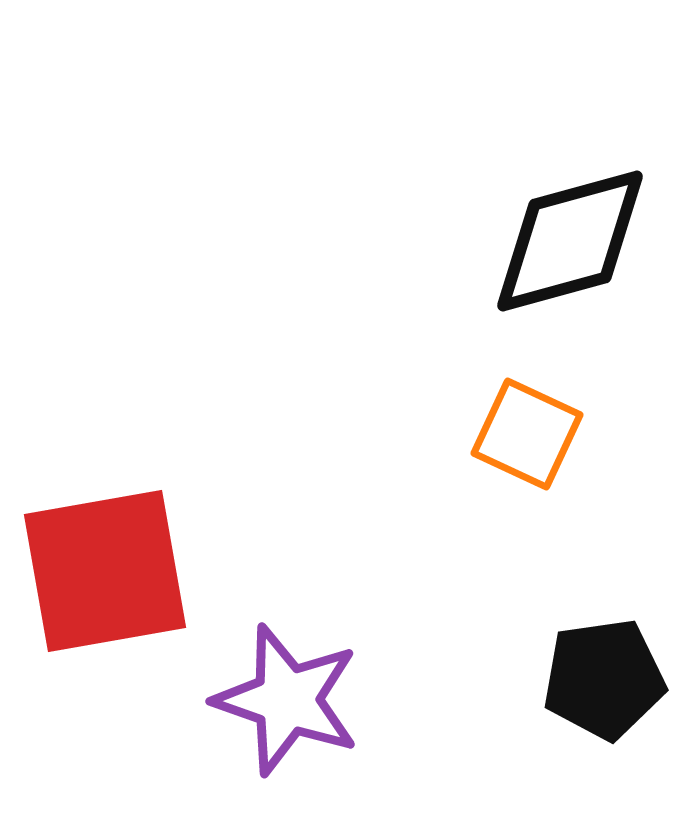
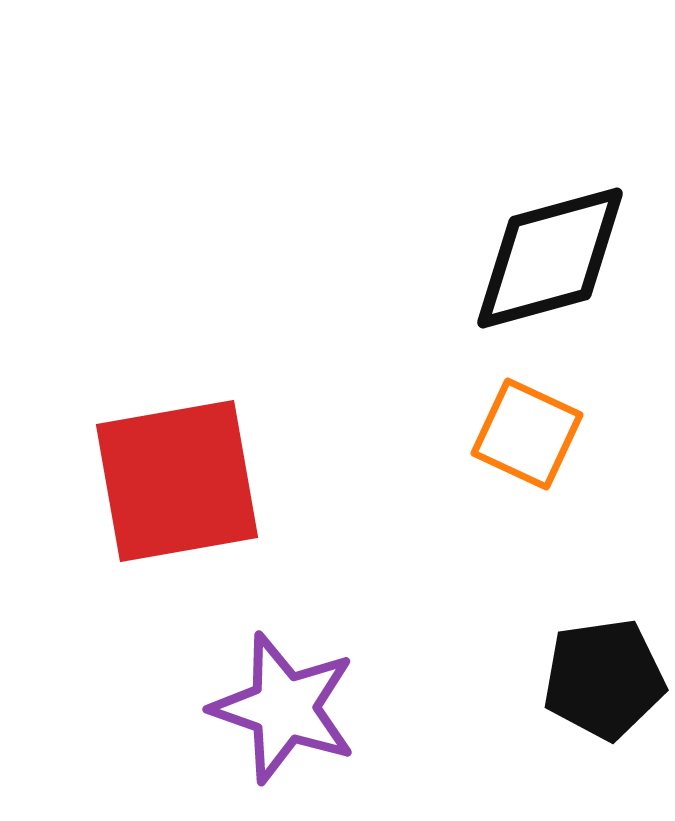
black diamond: moved 20 px left, 17 px down
red square: moved 72 px right, 90 px up
purple star: moved 3 px left, 8 px down
